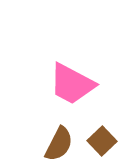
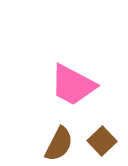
pink trapezoid: moved 1 px right, 1 px down
